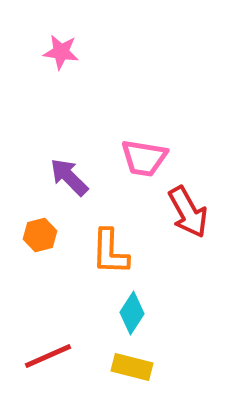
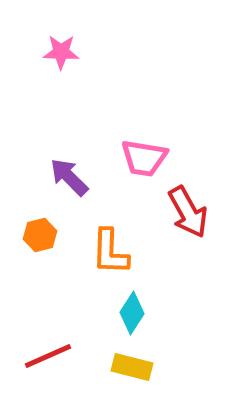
pink star: rotated 6 degrees counterclockwise
